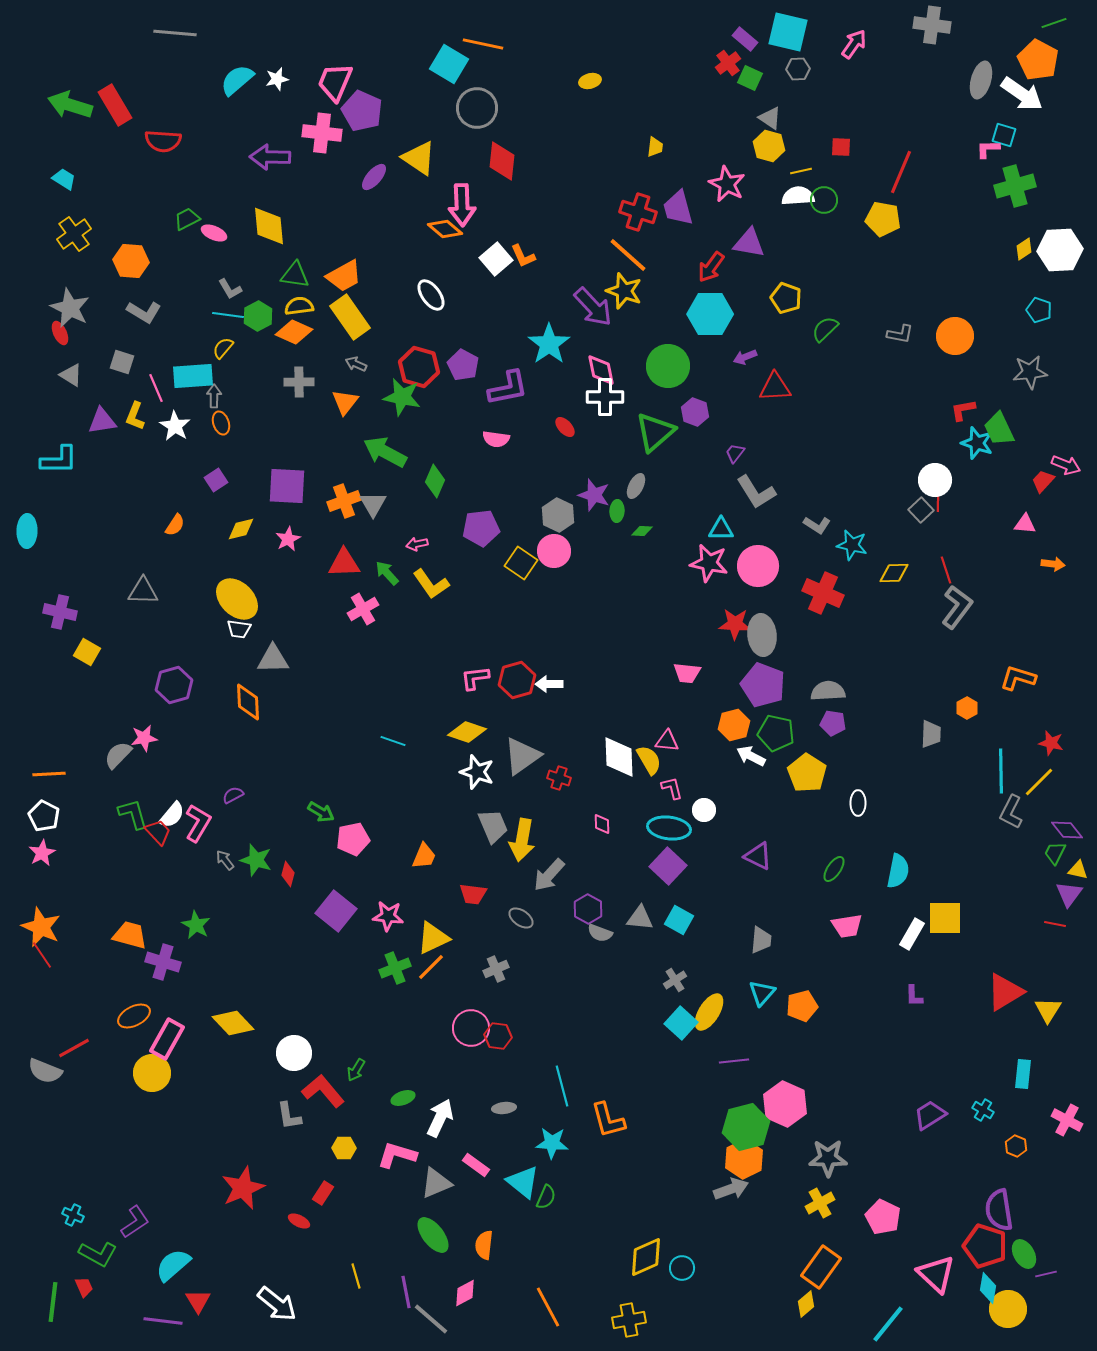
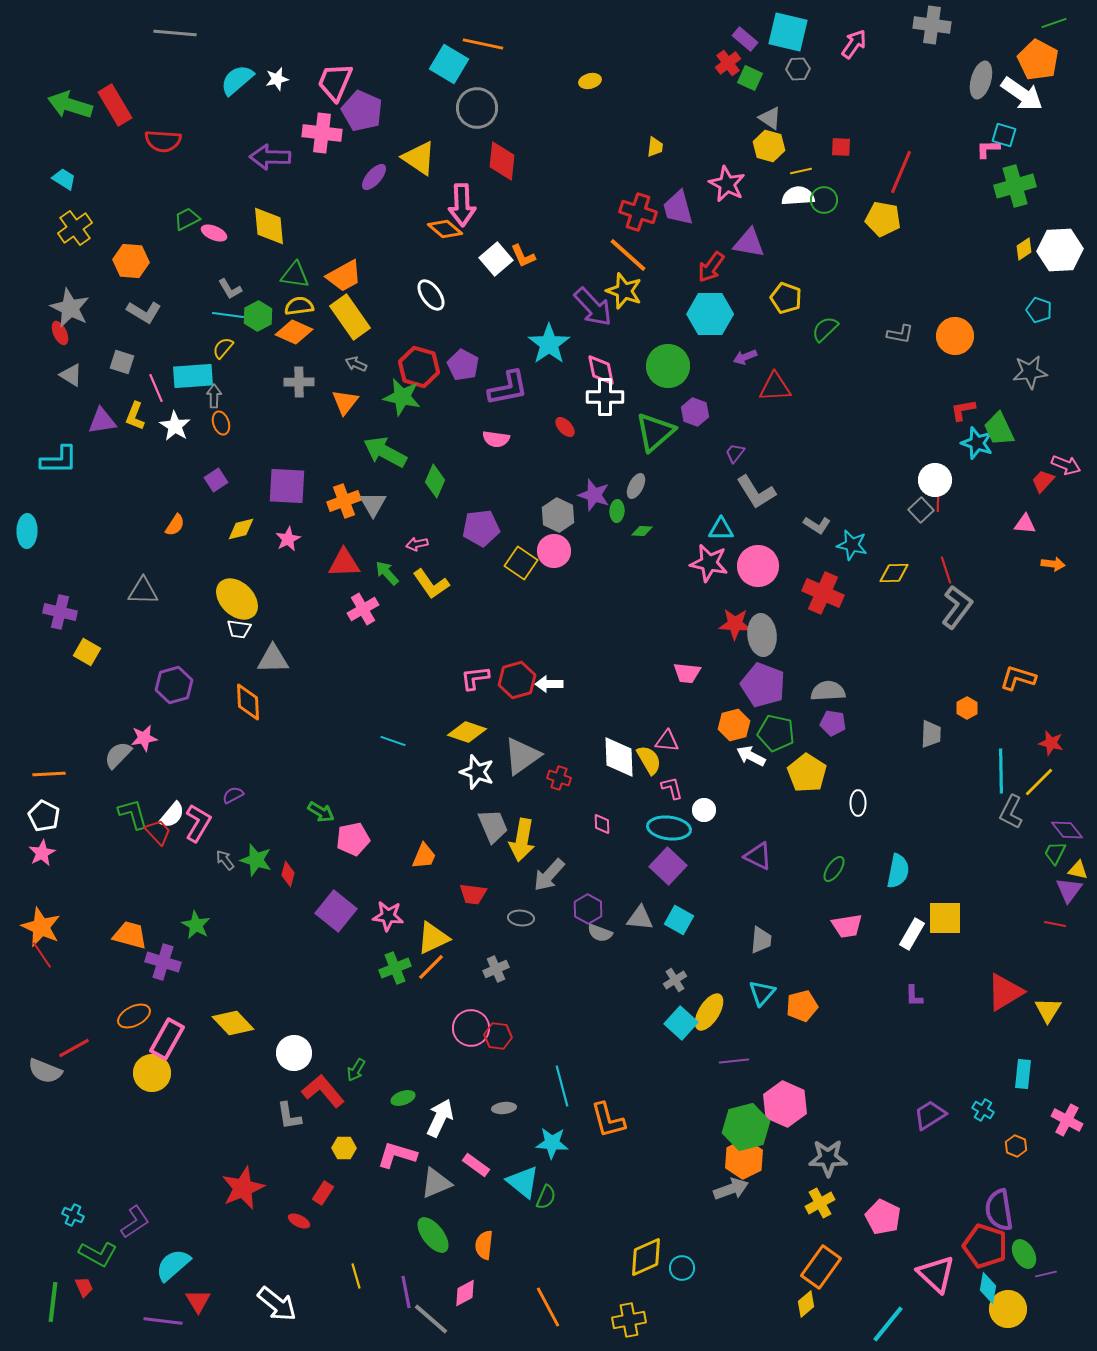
yellow cross at (74, 234): moved 1 px right, 6 px up
purple triangle at (1069, 894): moved 4 px up
gray ellipse at (521, 918): rotated 30 degrees counterclockwise
